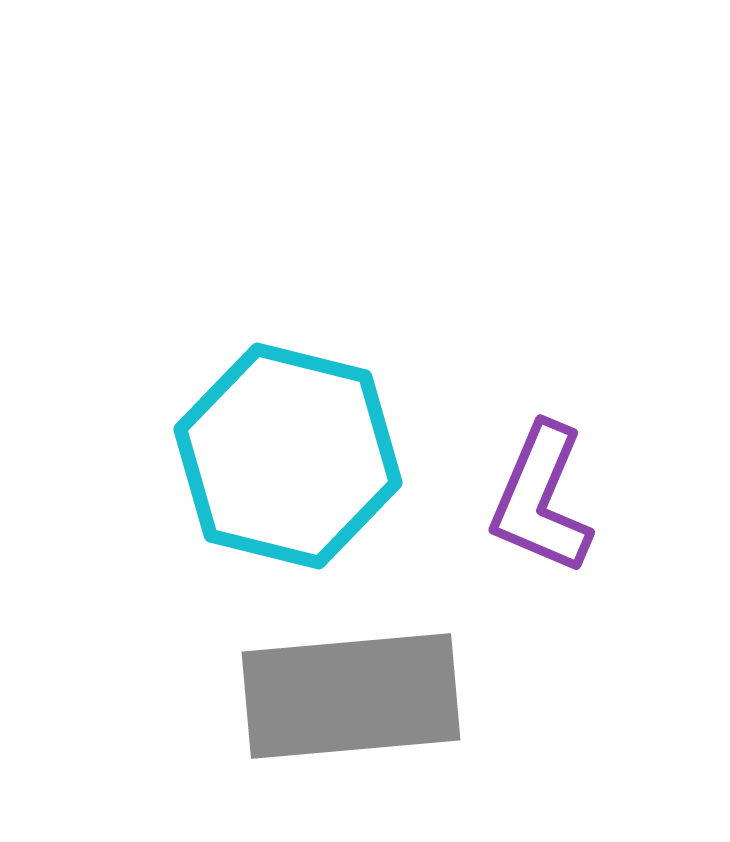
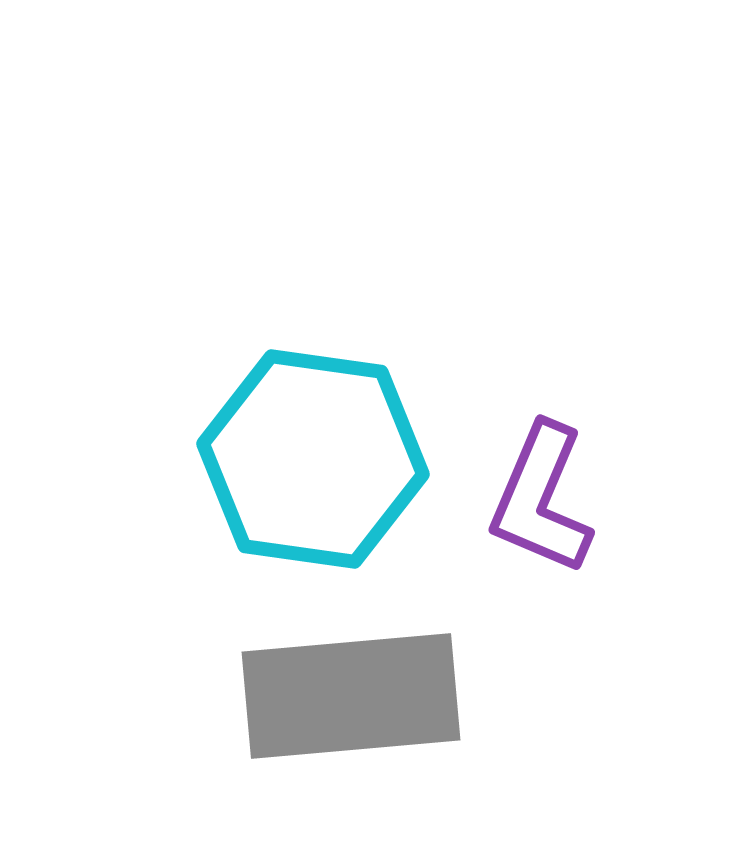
cyan hexagon: moved 25 px right, 3 px down; rotated 6 degrees counterclockwise
